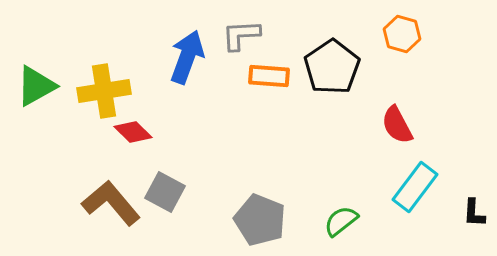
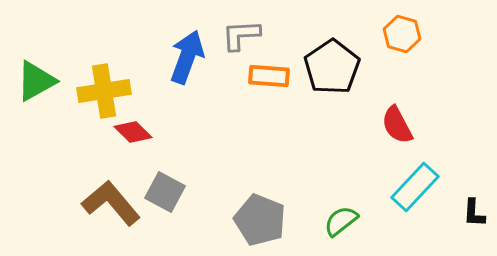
green triangle: moved 5 px up
cyan rectangle: rotated 6 degrees clockwise
